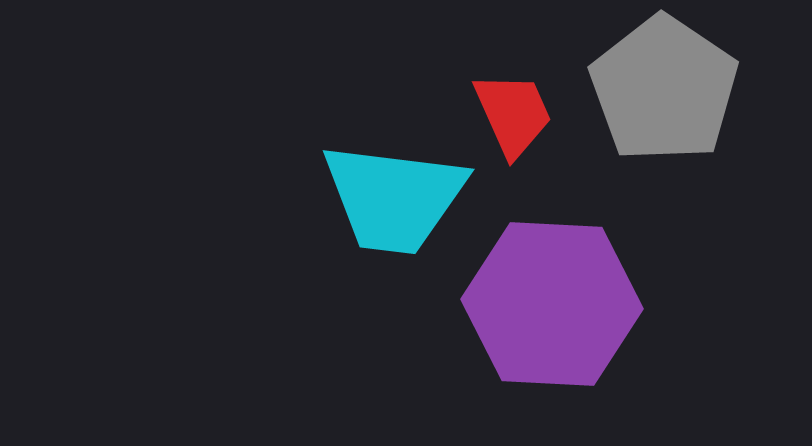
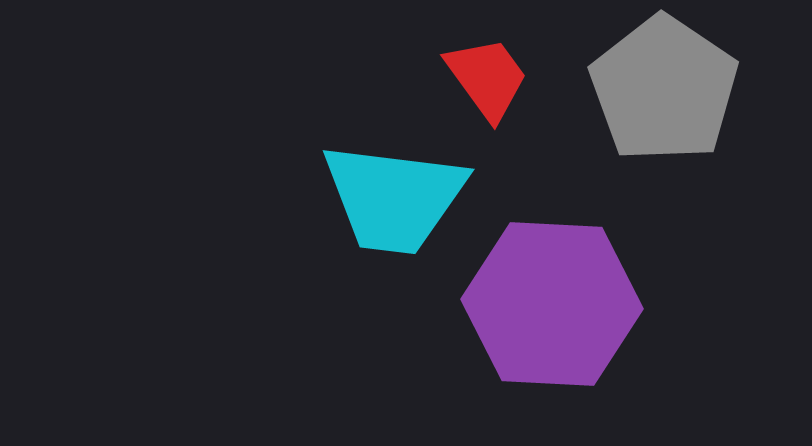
red trapezoid: moved 26 px left, 36 px up; rotated 12 degrees counterclockwise
